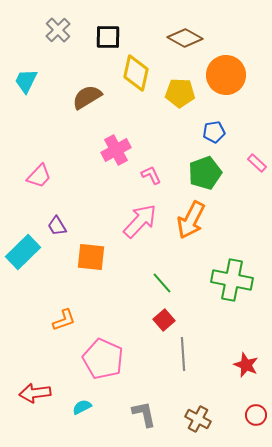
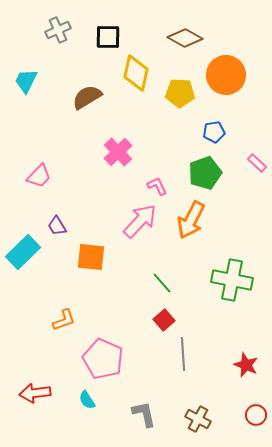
gray cross: rotated 20 degrees clockwise
pink cross: moved 2 px right, 2 px down; rotated 16 degrees counterclockwise
pink L-shape: moved 6 px right, 11 px down
cyan semicircle: moved 5 px right, 7 px up; rotated 96 degrees counterclockwise
